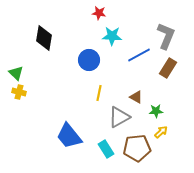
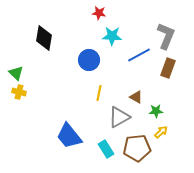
brown rectangle: rotated 12 degrees counterclockwise
